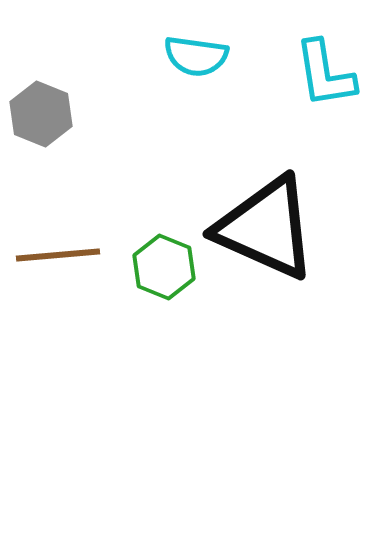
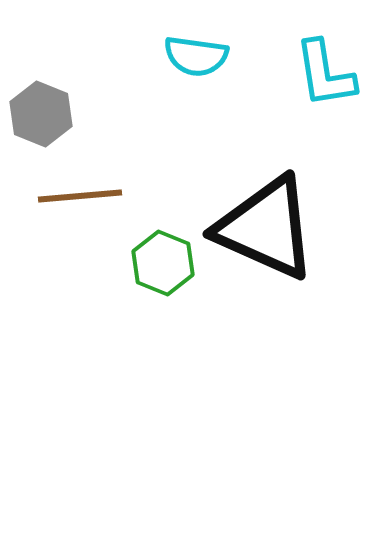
brown line: moved 22 px right, 59 px up
green hexagon: moved 1 px left, 4 px up
